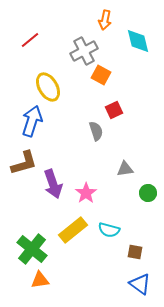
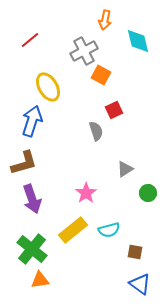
gray triangle: rotated 24 degrees counterclockwise
purple arrow: moved 21 px left, 15 px down
cyan semicircle: rotated 30 degrees counterclockwise
